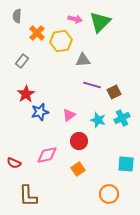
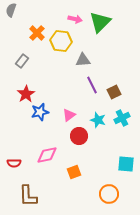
gray semicircle: moved 6 px left, 6 px up; rotated 16 degrees clockwise
yellow hexagon: rotated 15 degrees clockwise
purple line: rotated 48 degrees clockwise
red circle: moved 5 px up
red semicircle: rotated 24 degrees counterclockwise
orange square: moved 4 px left, 3 px down; rotated 16 degrees clockwise
